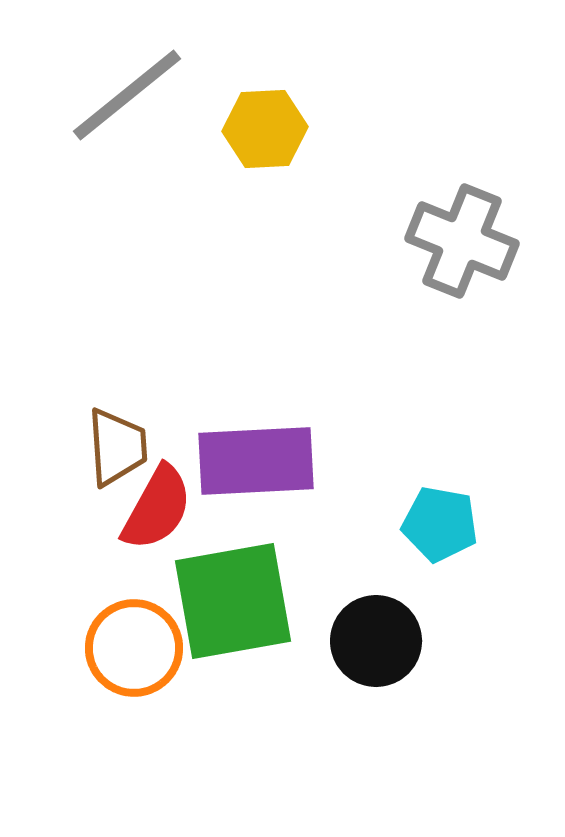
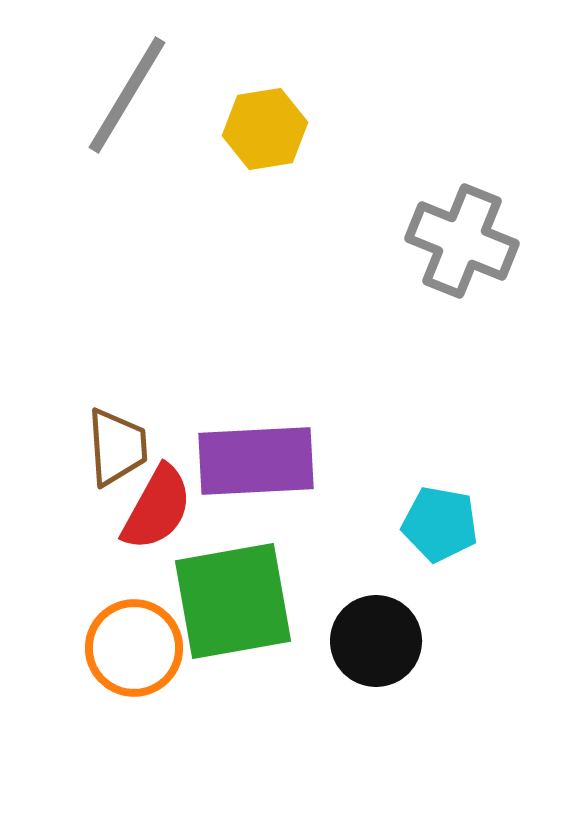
gray line: rotated 20 degrees counterclockwise
yellow hexagon: rotated 6 degrees counterclockwise
